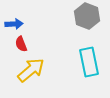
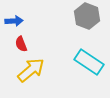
blue arrow: moved 3 px up
cyan rectangle: rotated 44 degrees counterclockwise
